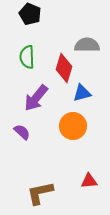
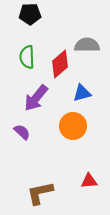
black pentagon: rotated 25 degrees counterclockwise
red diamond: moved 4 px left, 4 px up; rotated 32 degrees clockwise
